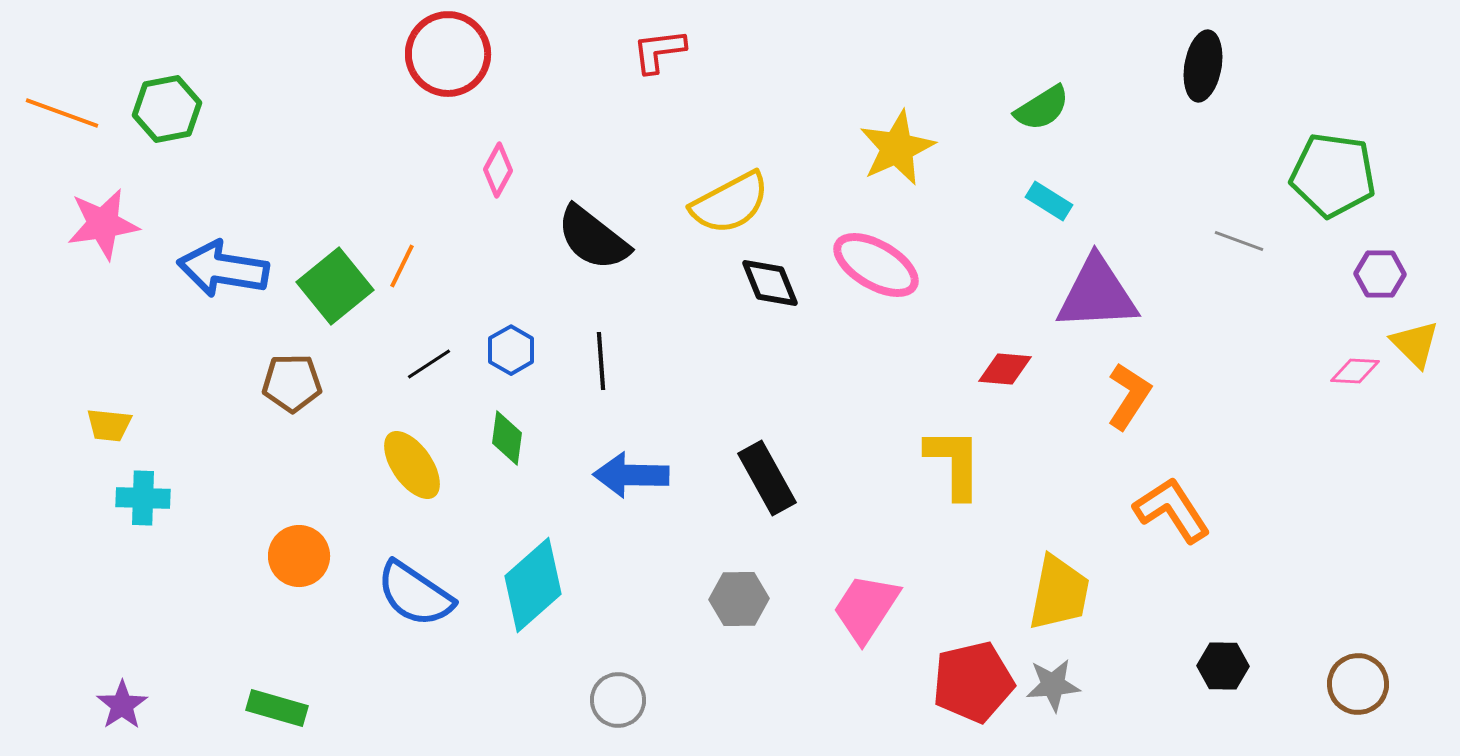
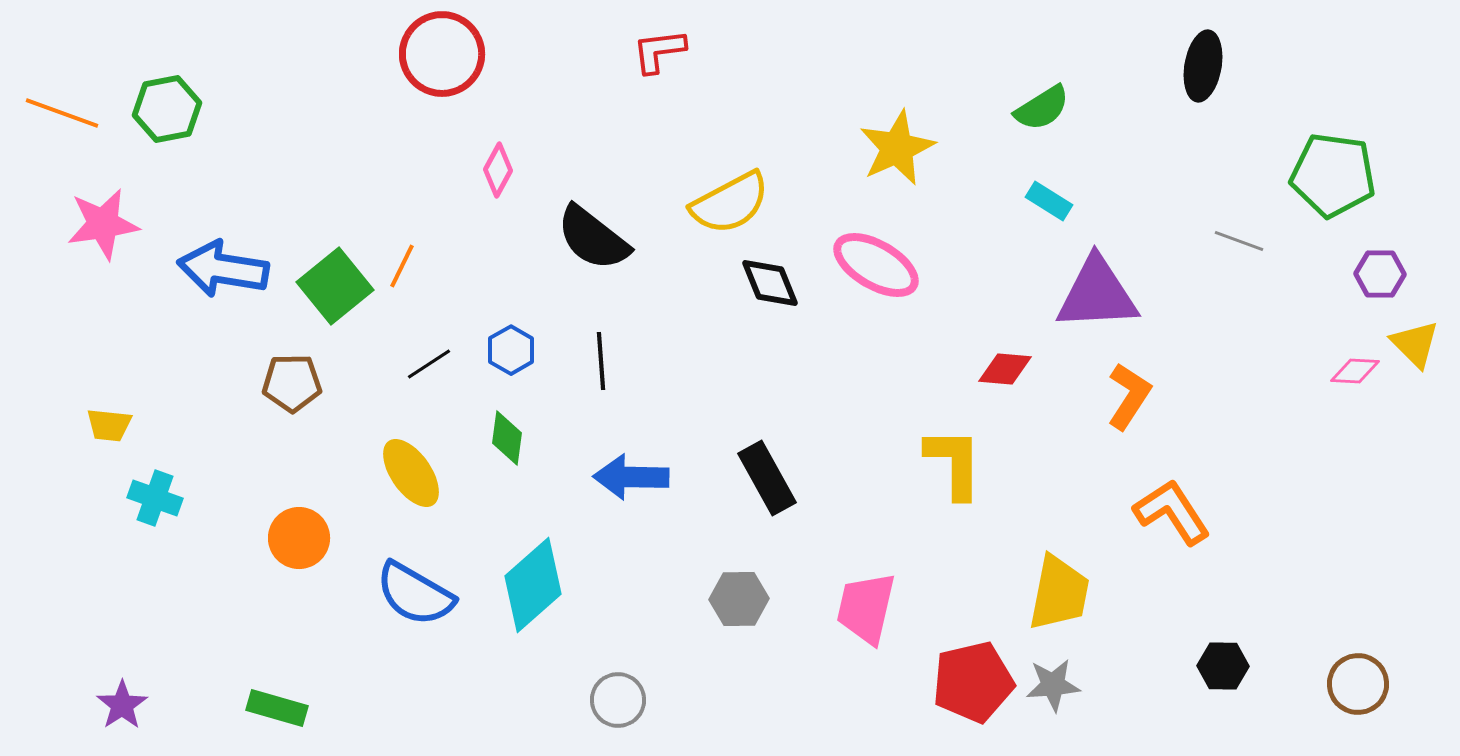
red circle at (448, 54): moved 6 px left
yellow ellipse at (412, 465): moved 1 px left, 8 px down
blue arrow at (631, 475): moved 2 px down
cyan cross at (143, 498): moved 12 px right; rotated 18 degrees clockwise
orange L-shape at (1172, 510): moved 2 px down
orange circle at (299, 556): moved 18 px up
blue semicircle at (415, 594): rotated 4 degrees counterclockwise
pink trapezoid at (866, 608): rotated 20 degrees counterclockwise
